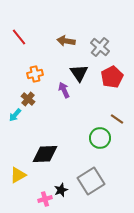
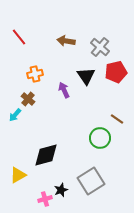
black triangle: moved 7 px right, 3 px down
red pentagon: moved 4 px right, 5 px up; rotated 15 degrees clockwise
black diamond: moved 1 px right, 1 px down; rotated 12 degrees counterclockwise
